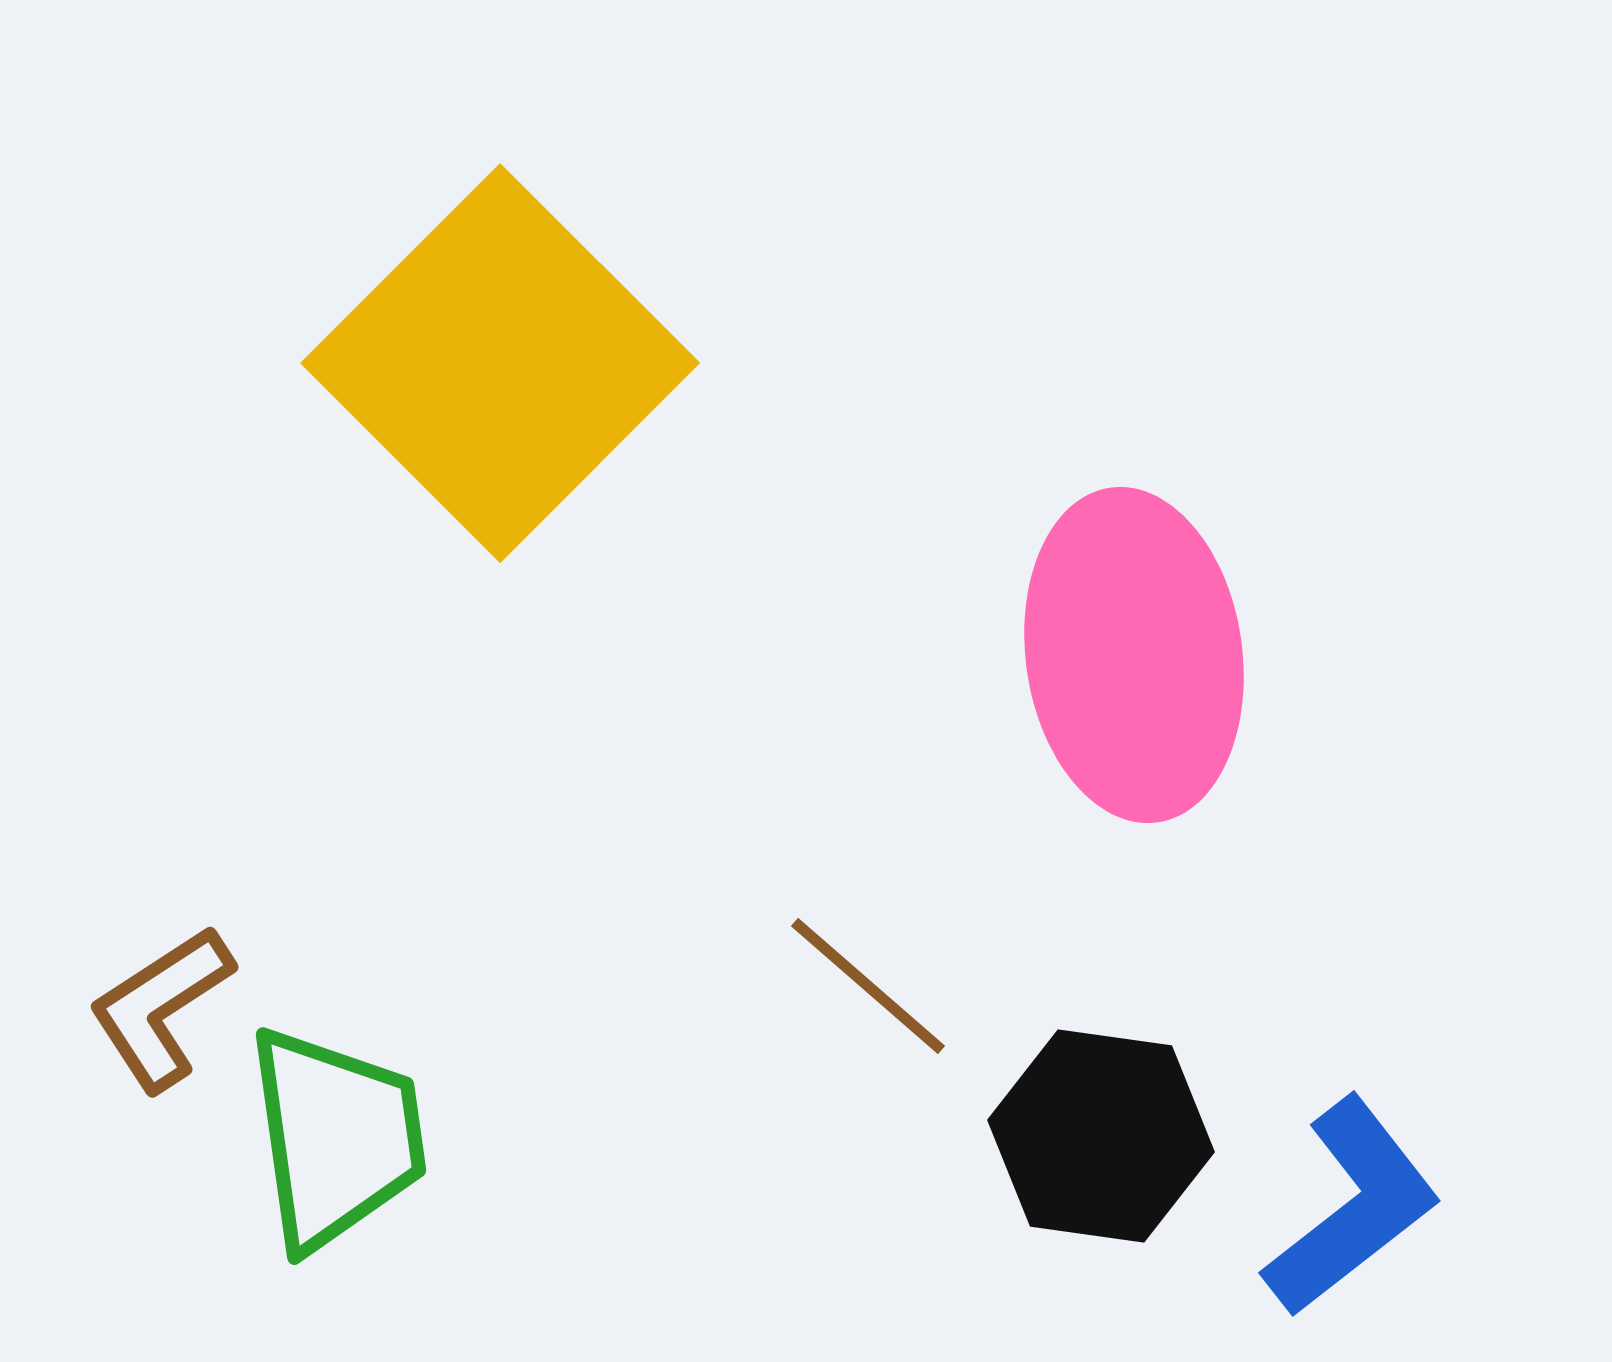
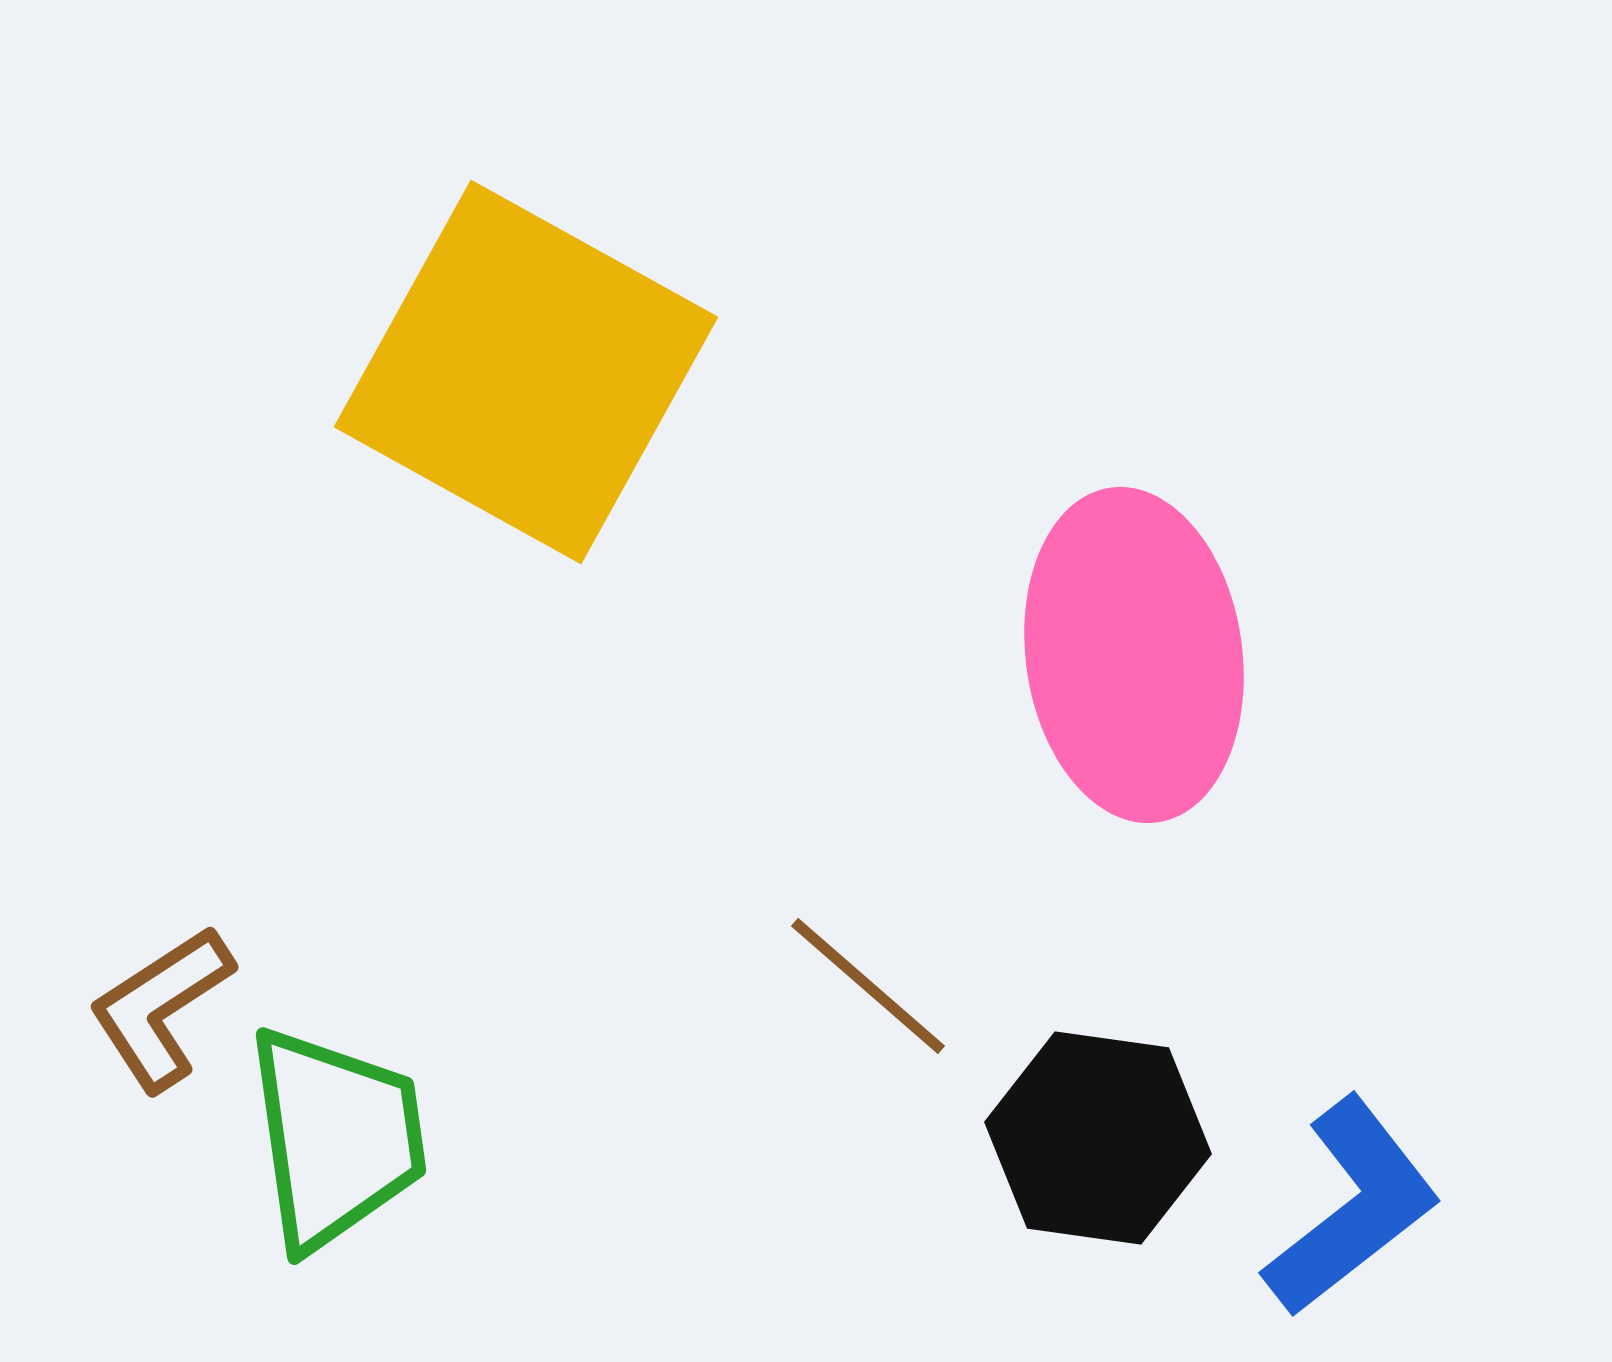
yellow square: moved 26 px right, 9 px down; rotated 16 degrees counterclockwise
black hexagon: moved 3 px left, 2 px down
